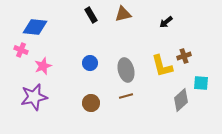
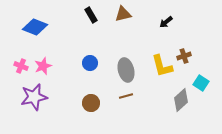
blue diamond: rotated 15 degrees clockwise
pink cross: moved 16 px down
cyan square: rotated 28 degrees clockwise
